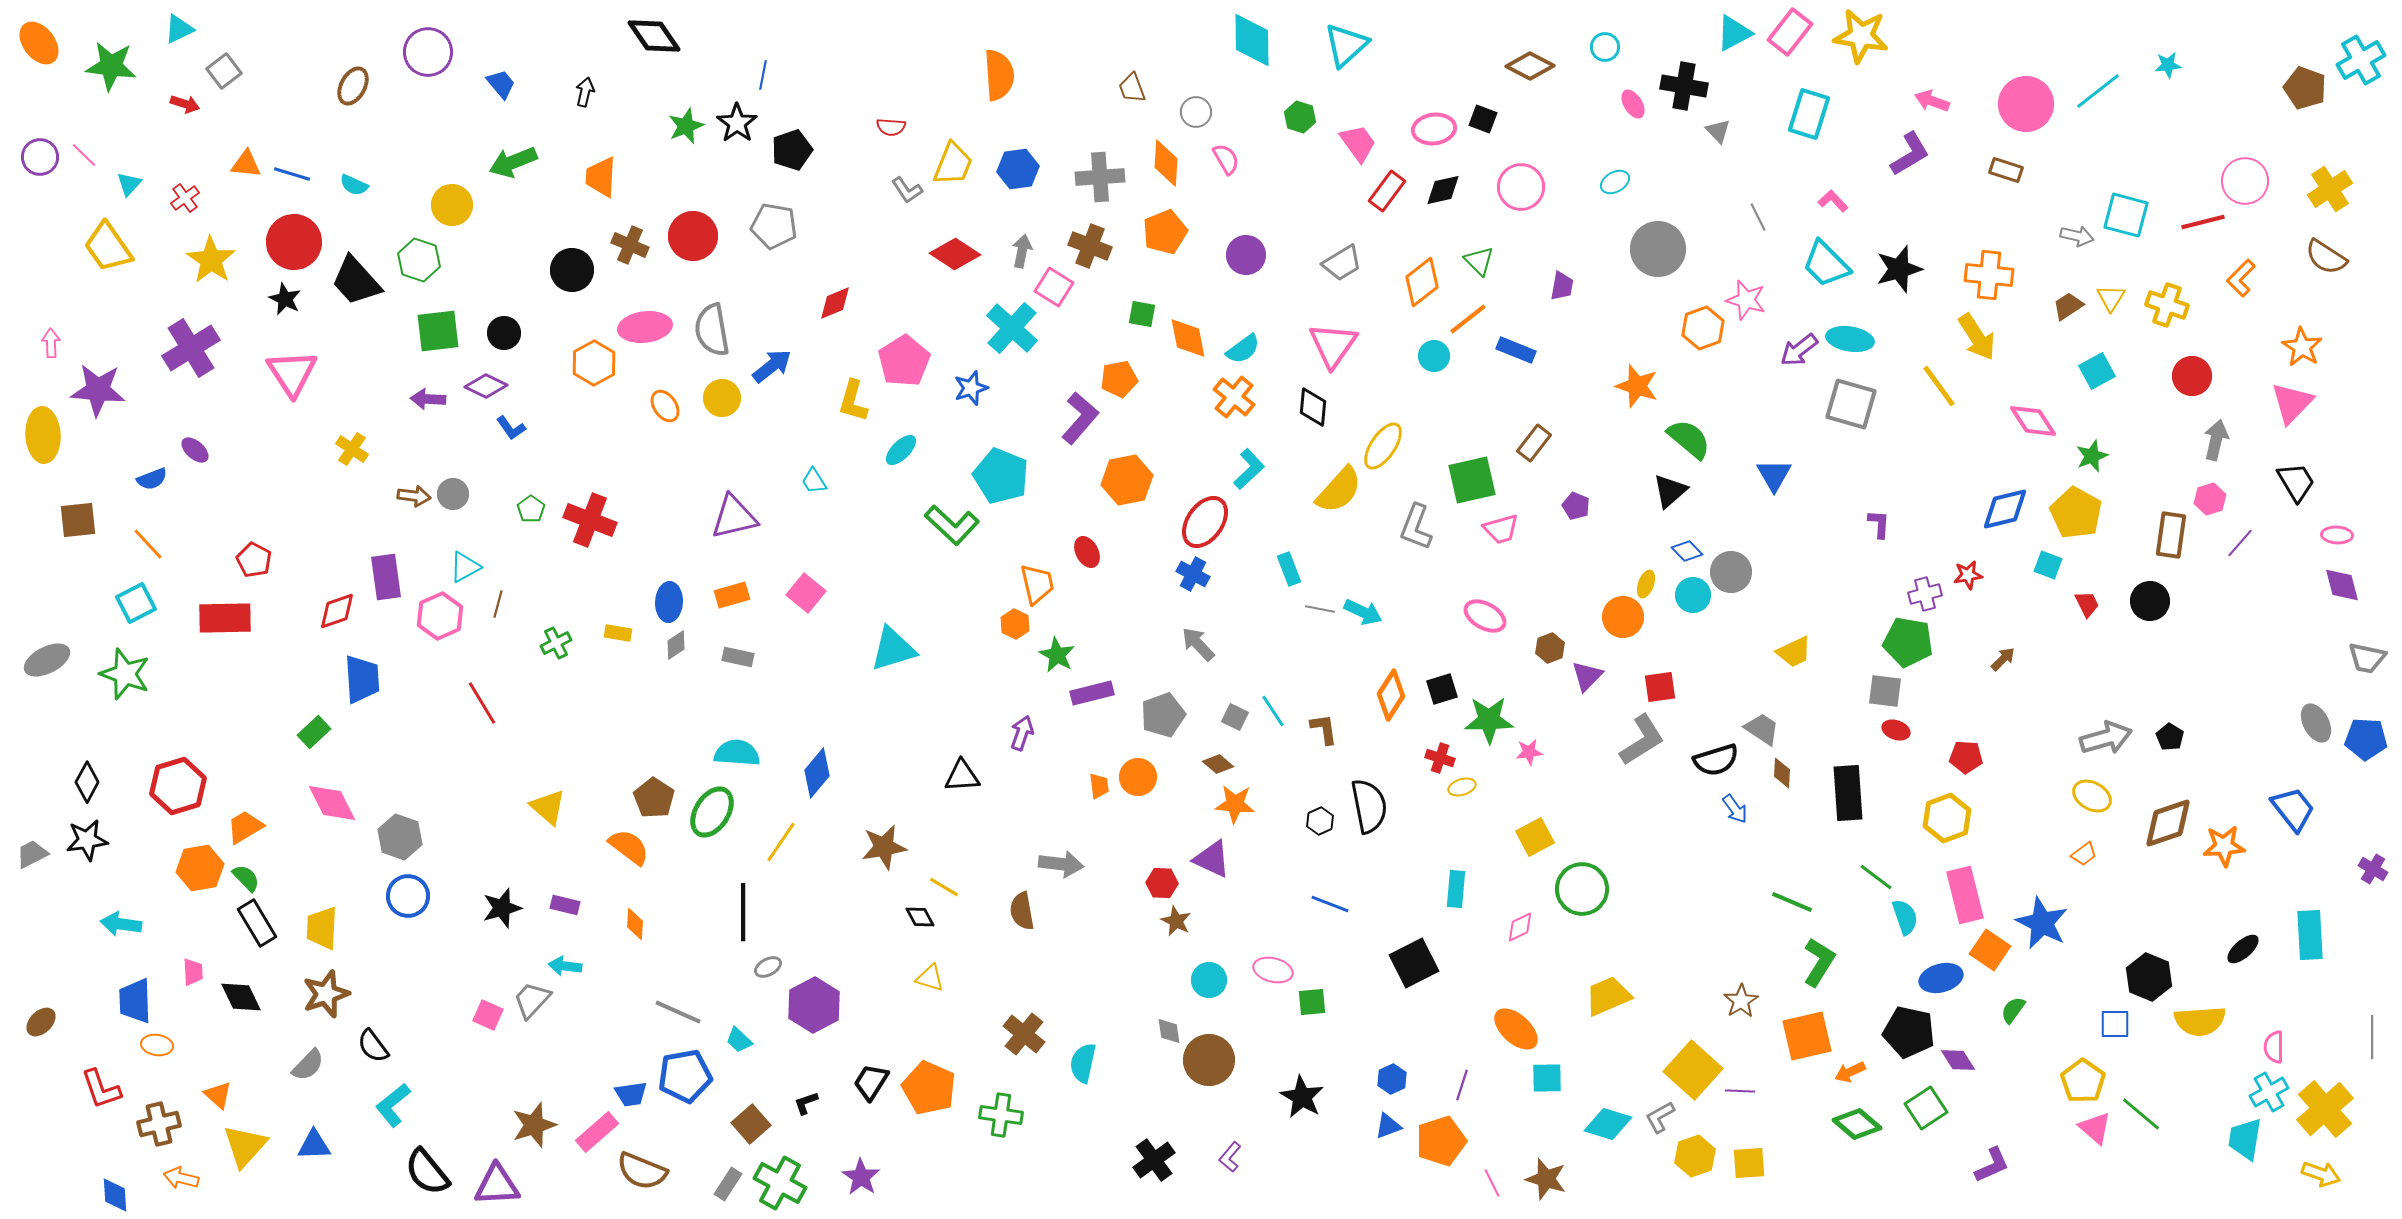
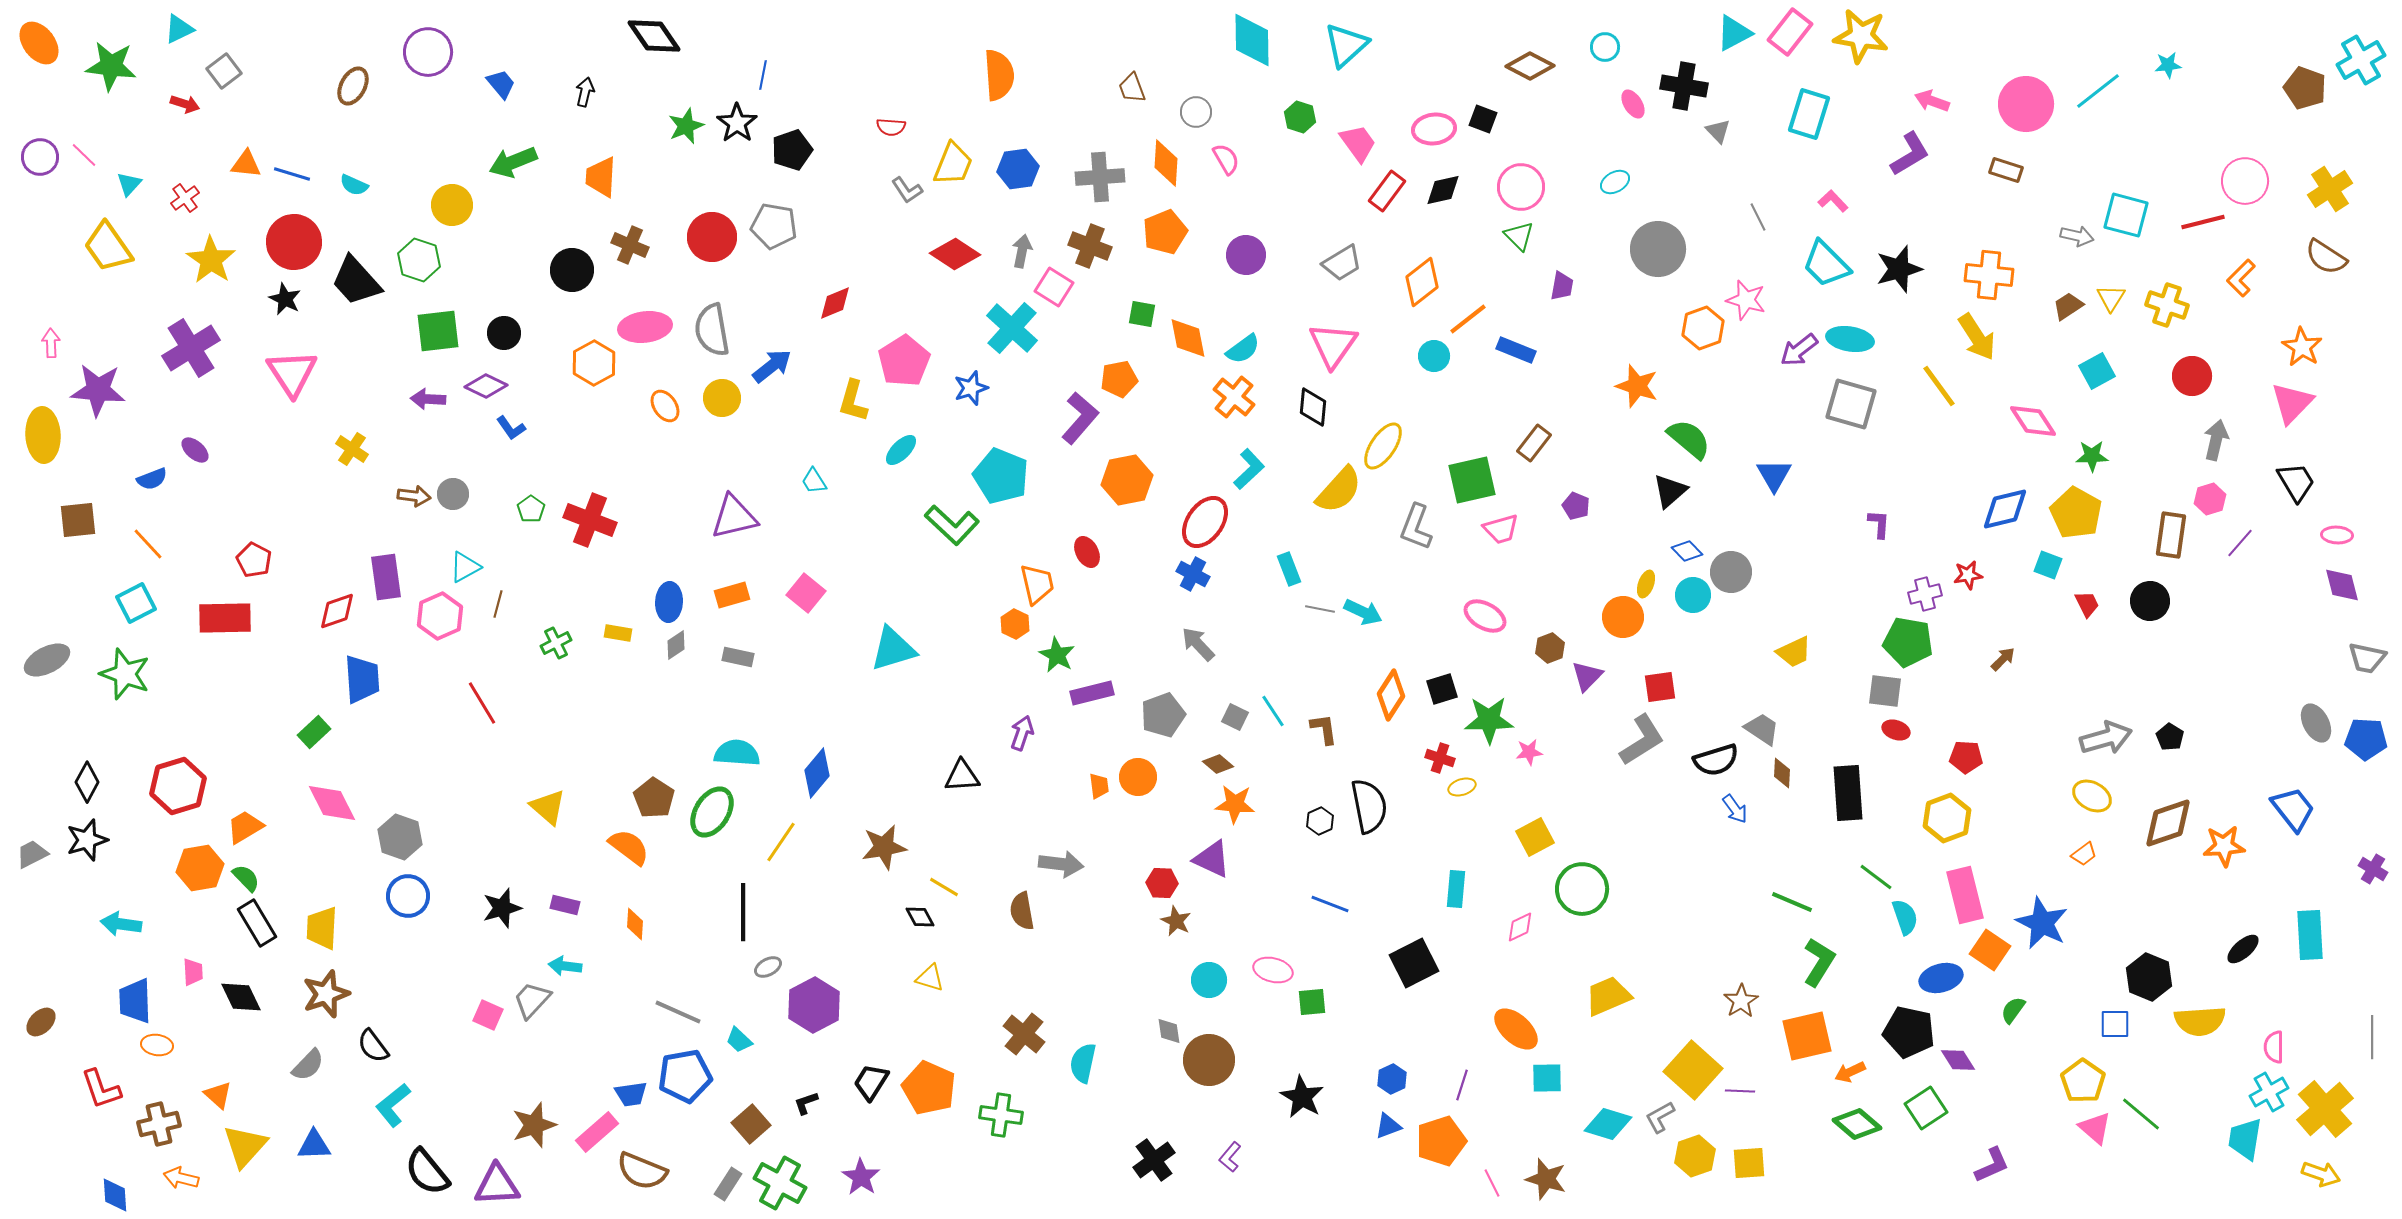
red circle at (693, 236): moved 19 px right, 1 px down
green triangle at (1479, 261): moved 40 px right, 25 px up
green star at (2092, 456): rotated 20 degrees clockwise
black star at (87, 840): rotated 9 degrees counterclockwise
